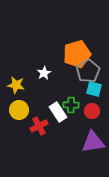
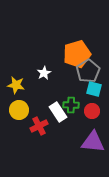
purple triangle: rotated 15 degrees clockwise
